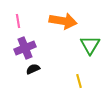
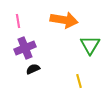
orange arrow: moved 1 px right, 1 px up
